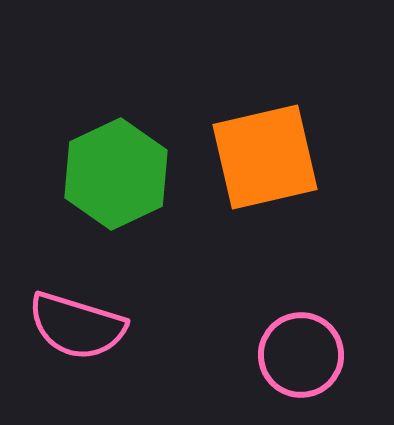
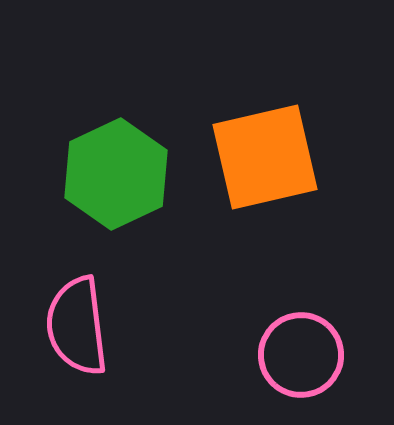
pink semicircle: rotated 66 degrees clockwise
